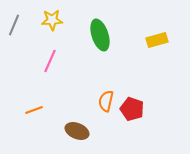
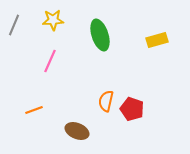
yellow star: moved 1 px right
